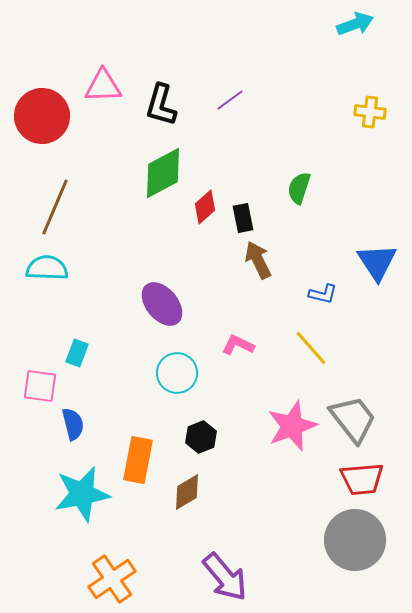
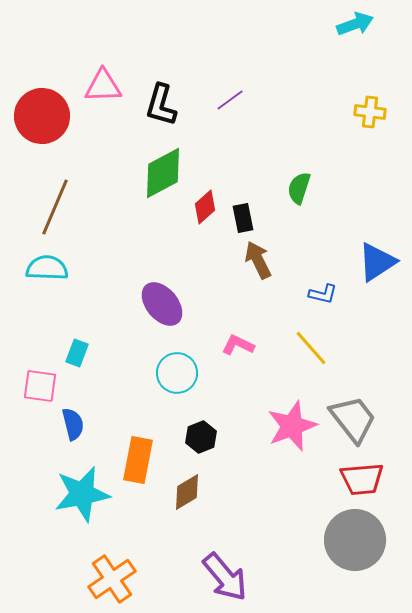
blue triangle: rotated 30 degrees clockwise
